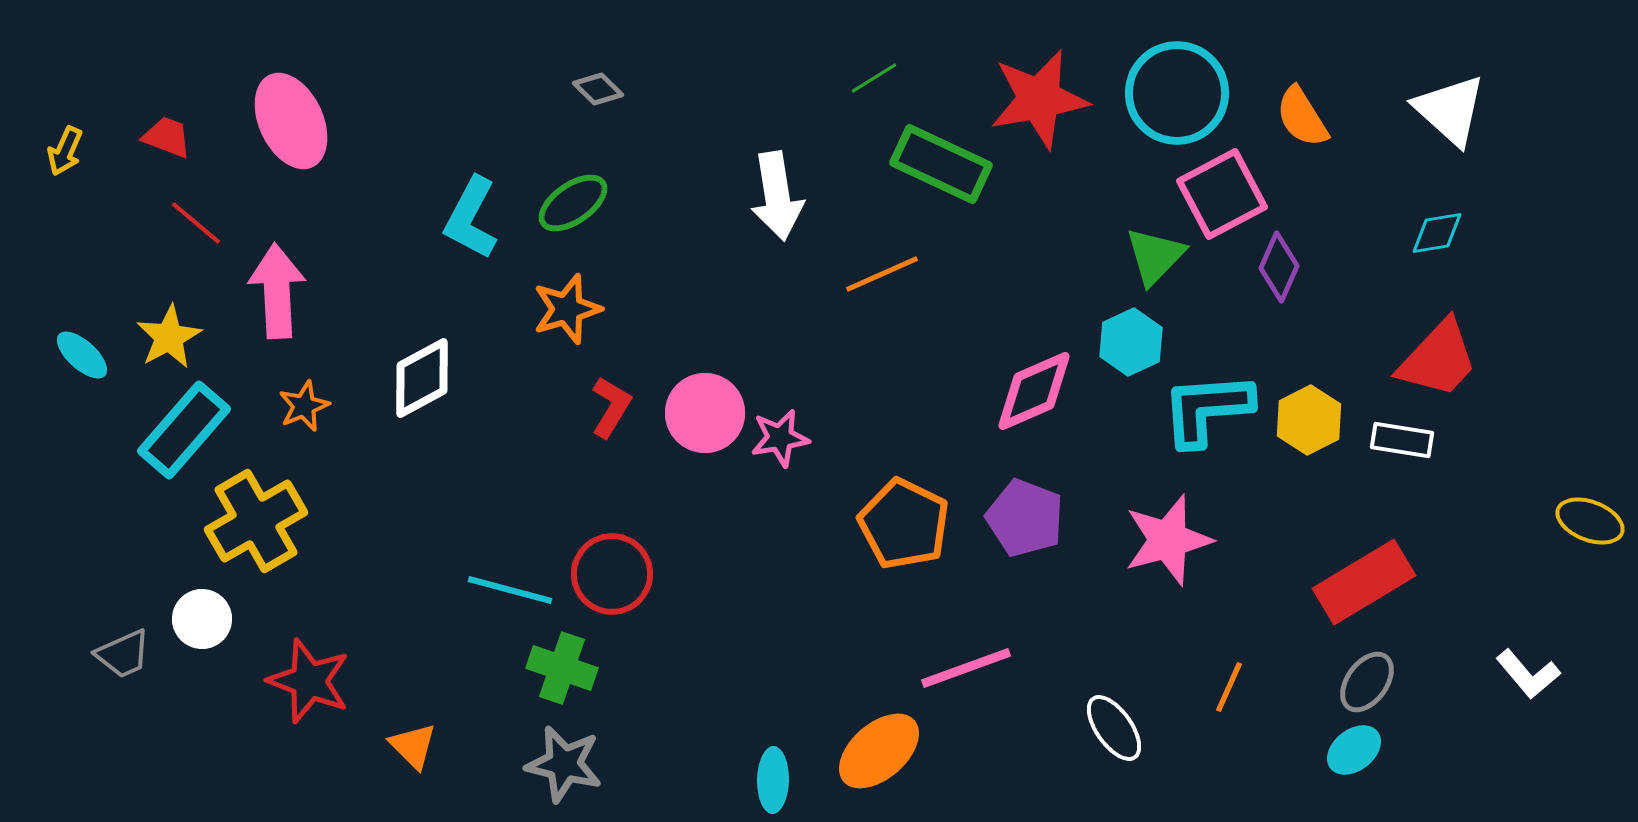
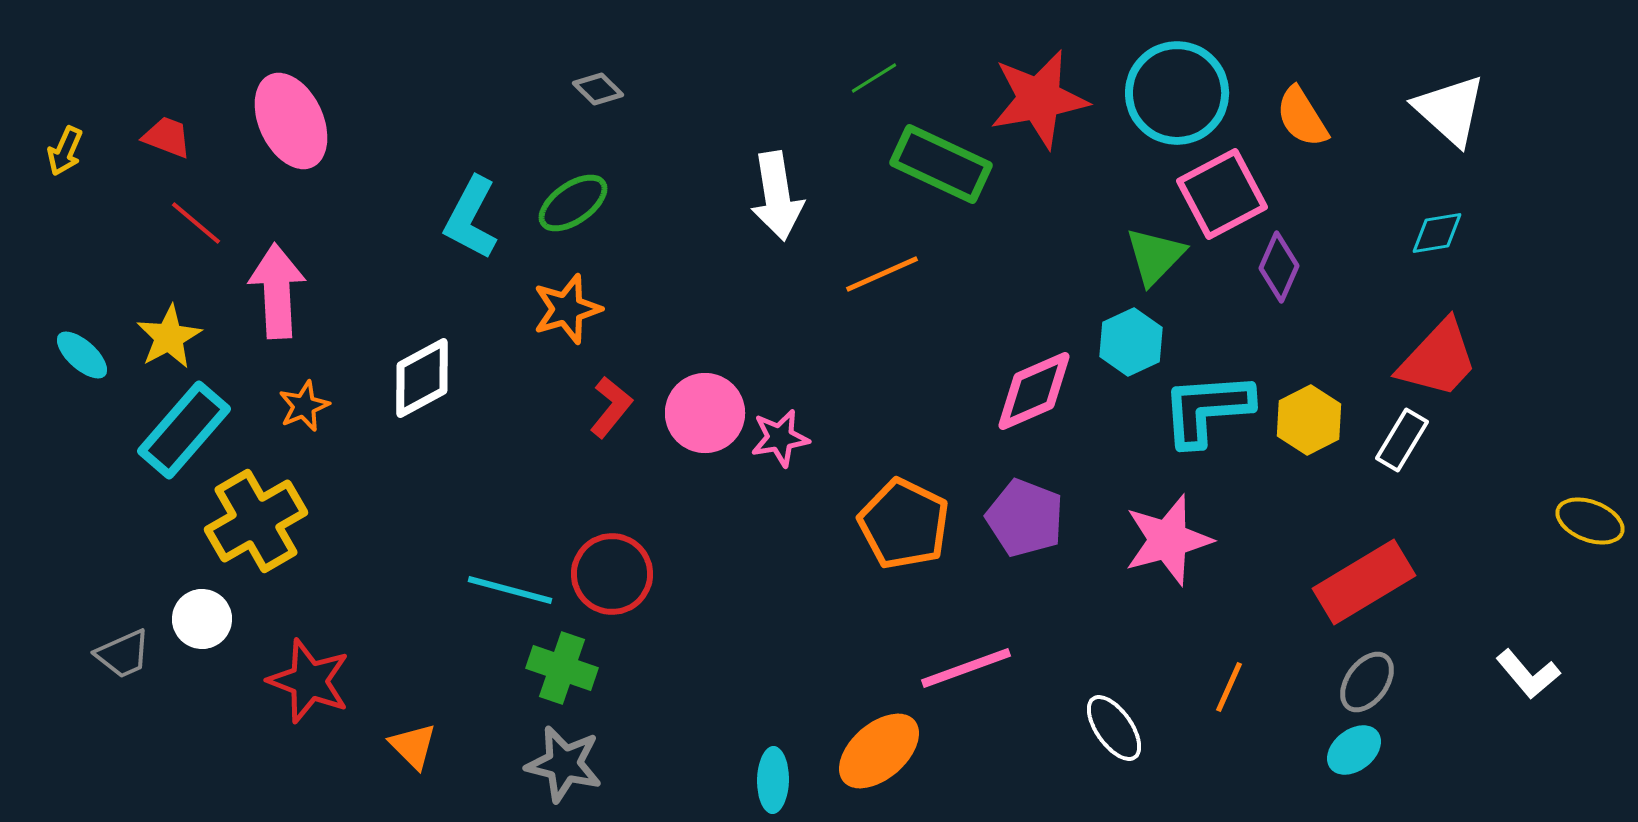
red L-shape at (611, 407): rotated 8 degrees clockwise
white rectangle at (1402, 440): rotated 68 degrees counterclockwise
